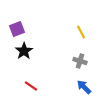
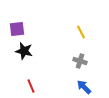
purple square: rotated 14 degrees clockwise
black star: rotated 24 degrees counterclockwise
red line: rotated 32 degrees clockwise
